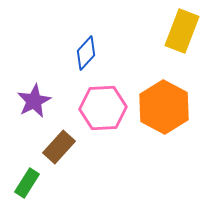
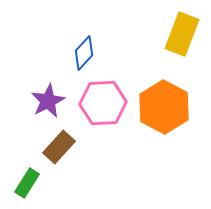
yellow rectangle: moved 3 px down
blue diamond: moved 2 px left
purple star: moved 14 px right
pink hexagon: moved 5 px up
